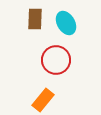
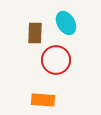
brown rectangle: moved 14 px down
orange rectangle: rotated 55 degrees clockwise
